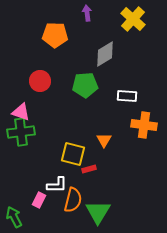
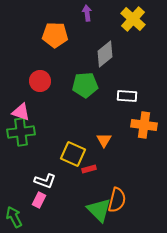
gray diamond: rotated 8 degrees counterclockwise
yellow square: rotated 10 degrees clockwise
white L-shape: moved 12 px left, 4 px up; rotated 20 degrees clockwise
orange semicircle: moved 44 px right
green triangle: moved 1 px right, 2 px up; rotated 16 degrees counterclockwise
